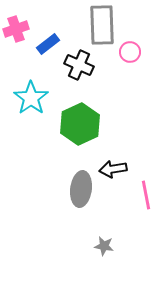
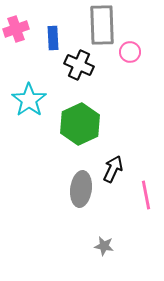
blue rectangle: moved 5 px right, 6 px up; rotated 55 degrees counterclockwise
cyan star: moved 2 px left, 2 px down
black arrow: rotated 124 degrees clockwise
